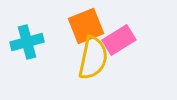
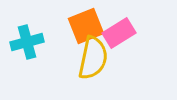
pink rectangle: moved 7 px up
